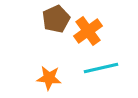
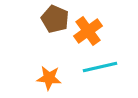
brown pentagon: moved 1 px left; rotated 24 degrees counterclockwise
cyan line: moved 1 px left, 1 px up
